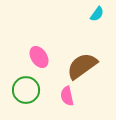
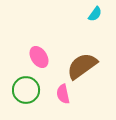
cyan semicircle: moved 2 px left
pink semicircle: moved 4 px left, 2 px up
